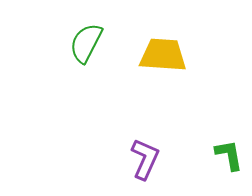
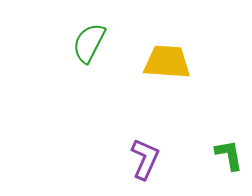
green semicircle: moved 3 px right
yellow trapezoid: moved 4 px right, 7 px down
